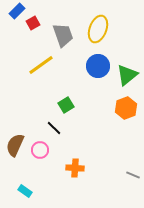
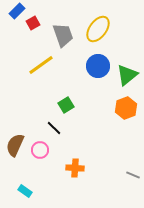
yellow ellipse: rotated 16 degrees clockwise
